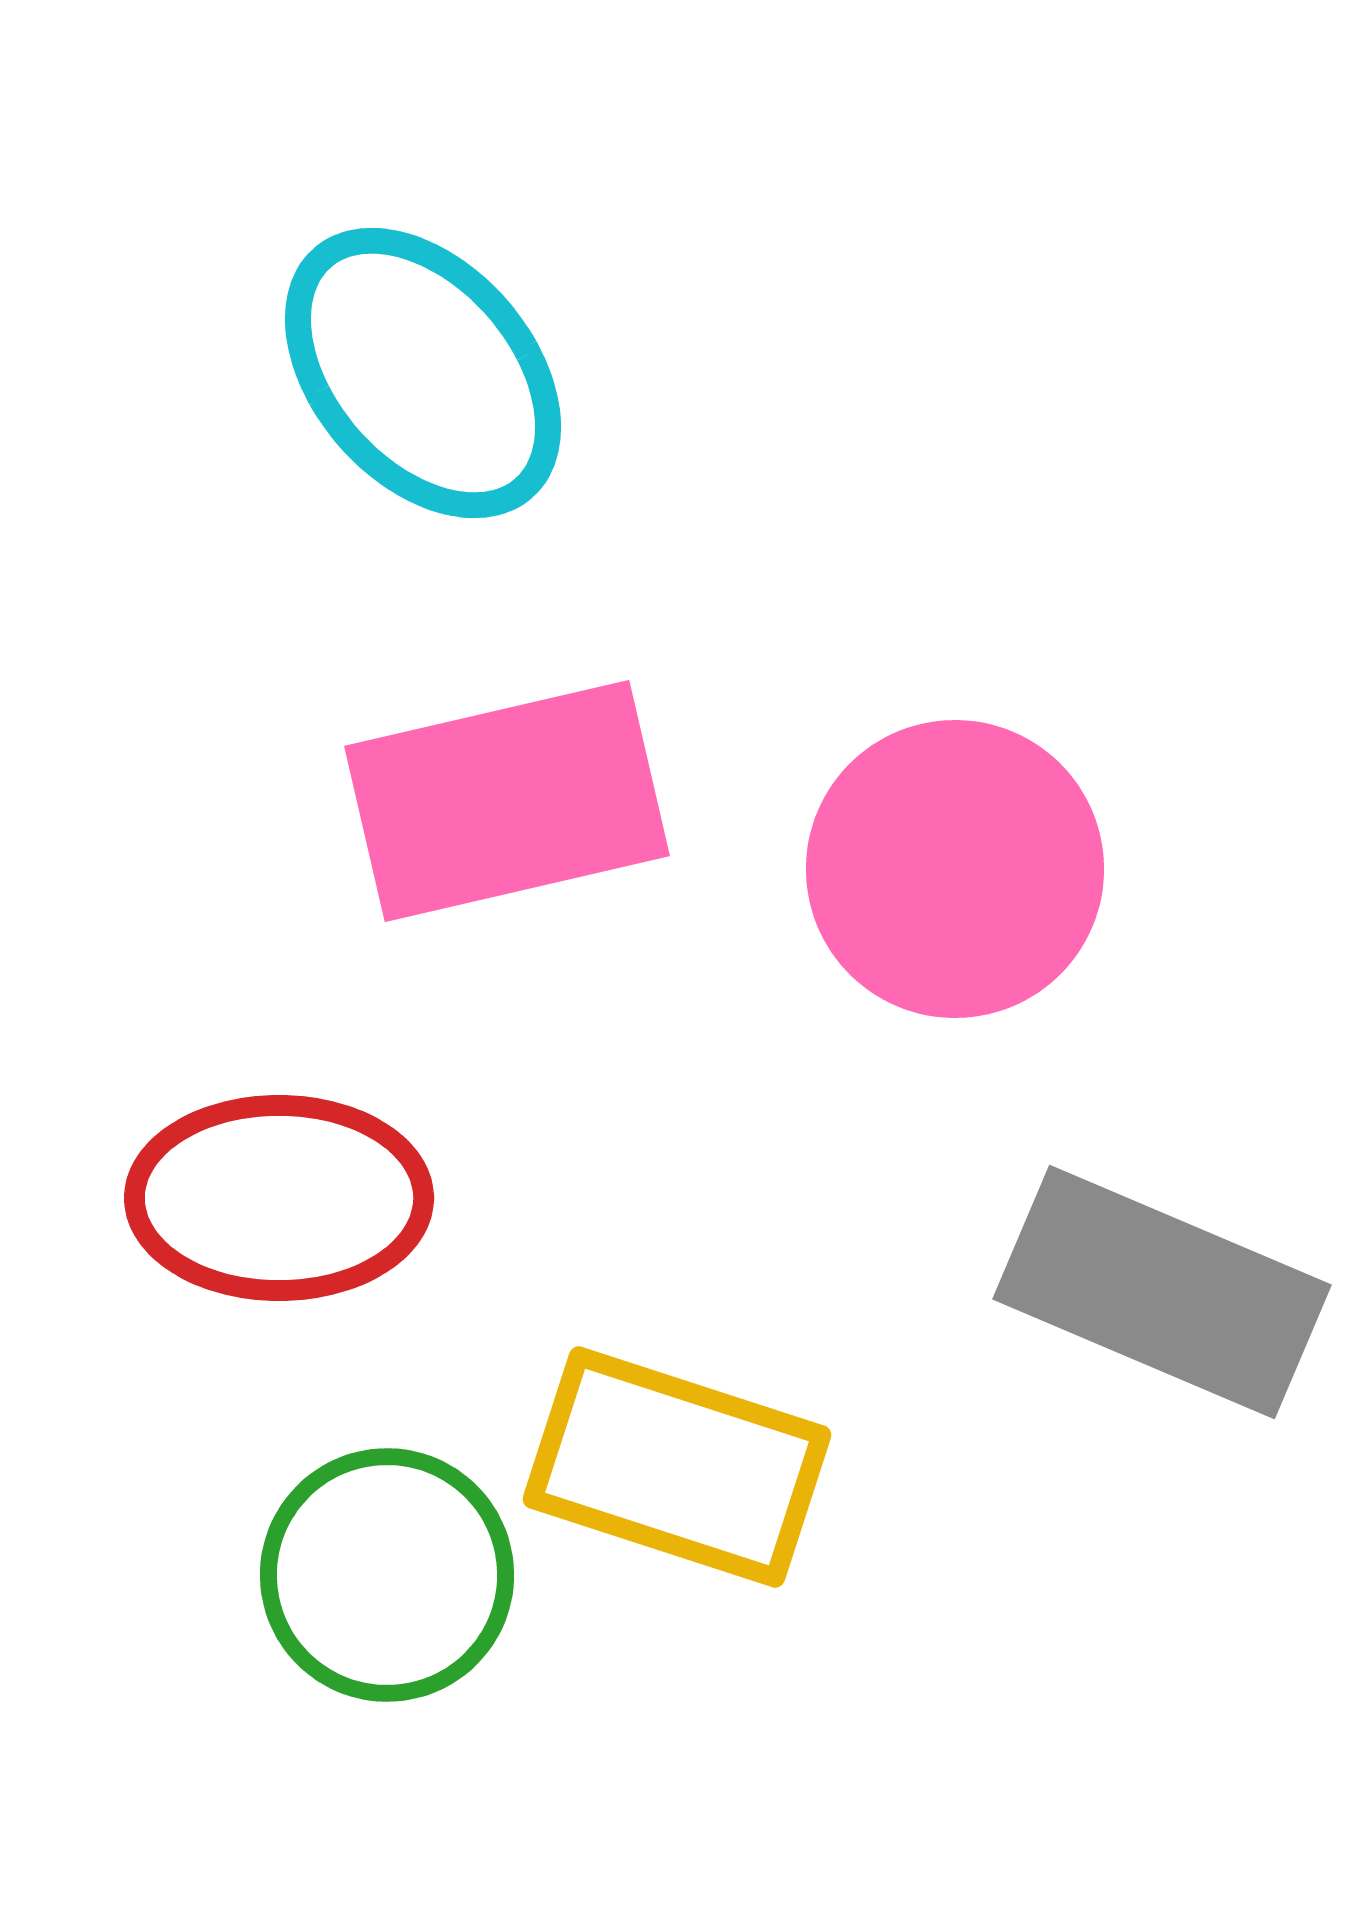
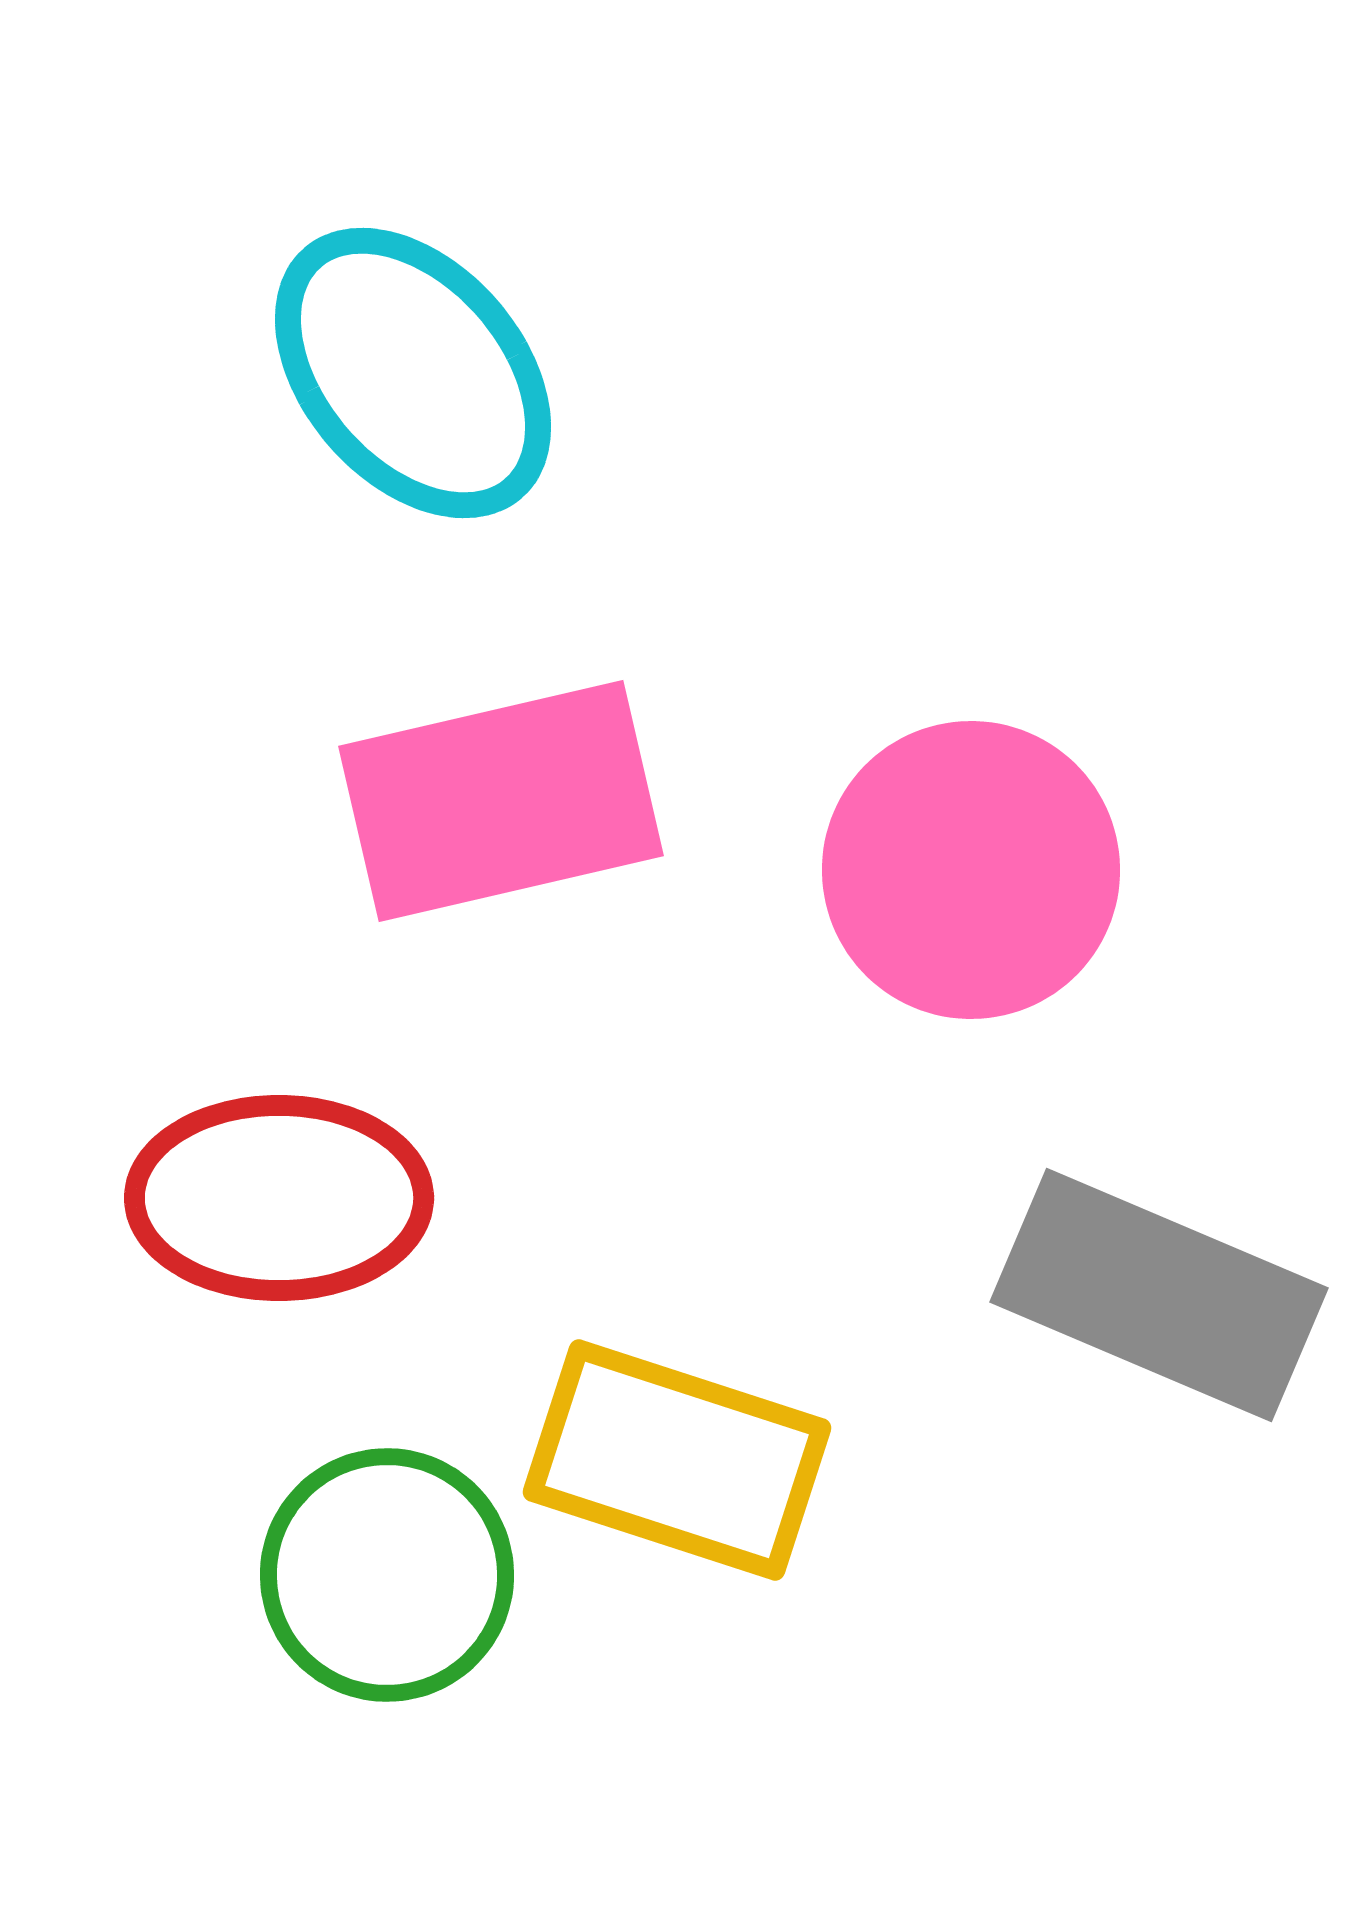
cyan ellipse: moved 10 px left
pink rectangle: moved 6 px left
pink circle: moved 16 px right, 1 px down
gray rectangle: moved 3 px left, 3 px down
yellow rectangle: moved 7 px up
